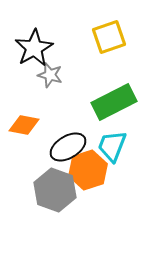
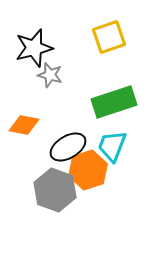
black star: rotated 15 degrees clockwise
green rectangle: rotated 9 degrees clockwise
